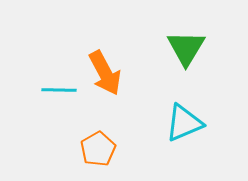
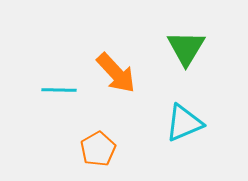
orange arrow: moved 11 px right; rotated 15 degrees counterclockwise
